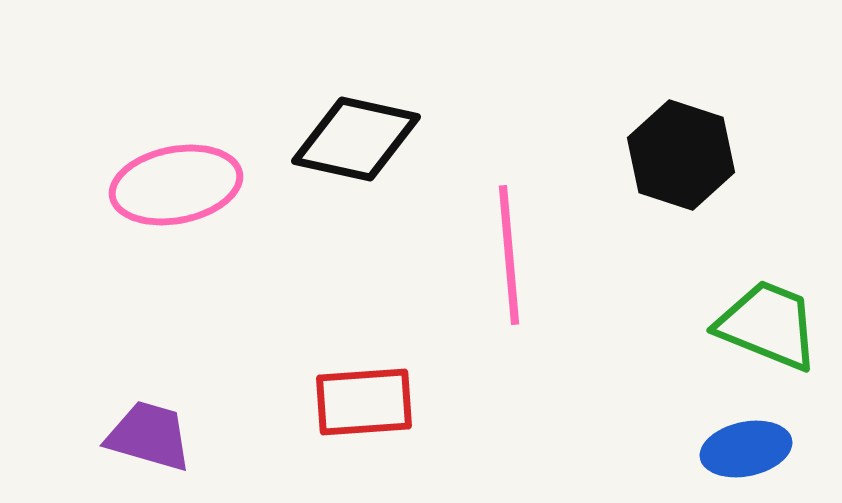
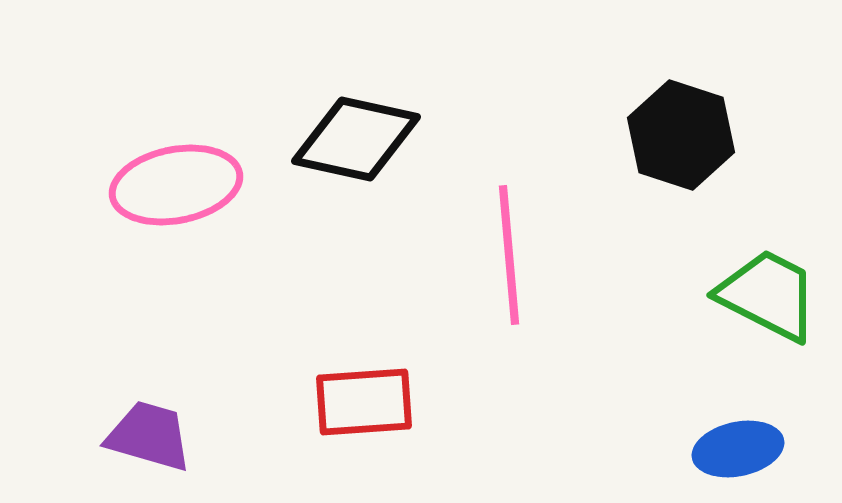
black hexagon: moved 20 px up
green trapezoid: moved 30 px up; rotated 5 degrees clockwise
blue ellipse: moved 8 px left
